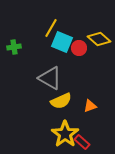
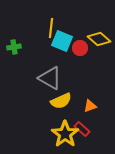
yellow line: rotated 24 degrees counterclockwise
cyan square: moved 1 px up
red circle: moved 1 px right
red rectangle: moved 13 px up
